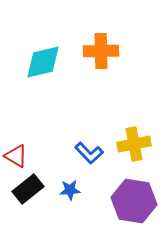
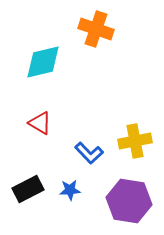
orange cross: moved 5 px left, 22 px up; rotated 20 degrees clockwise
yellow cross: moved 1 px right, 3 px up
red triangle: moved 24 px right, 33 px up
black rectangle: rotated 12 degrees clockwise
purple hexagon: moved 5 px left
